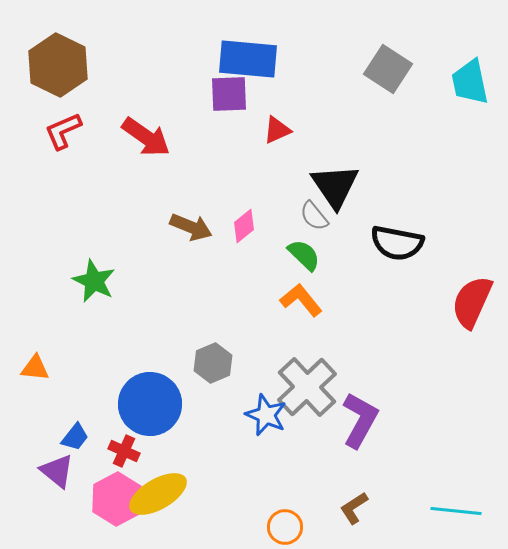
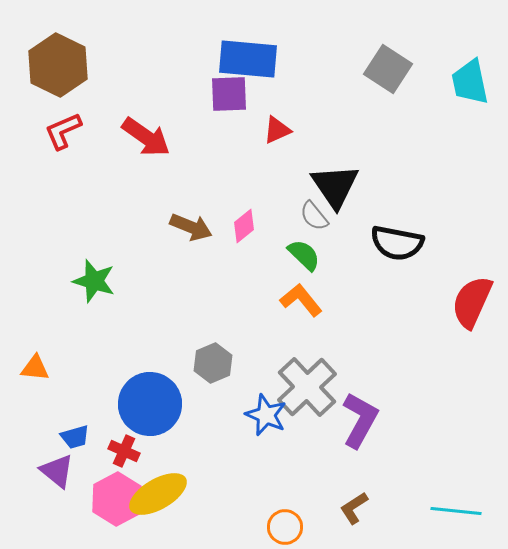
green star: rotated 9 degrees counterclockwise
blue trapezoid: rotated 36 degrees clockwise
